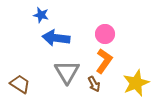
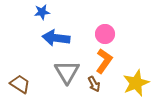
blue star: moved 1 px right, 3 px up; rotated 21 degrees counterclockwise
